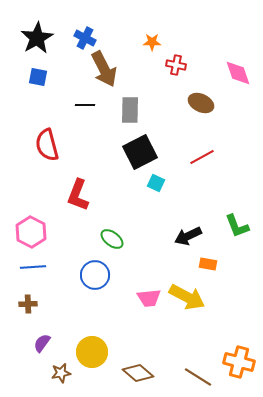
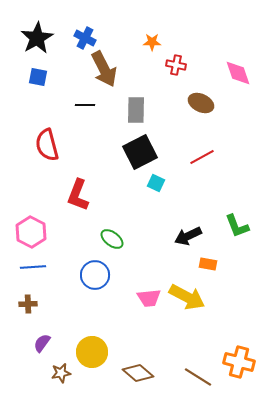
gray rectangle: moved 6 px right
